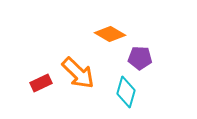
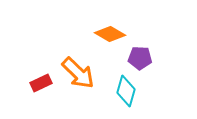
cyan diamond: moved 1 px up
